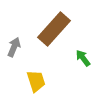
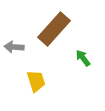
gray arrow: rotated 108 degrees counterclockwise
